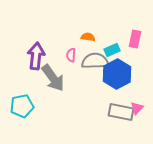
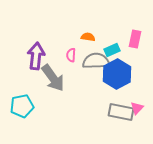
gray semicircle: moved 1 px right
